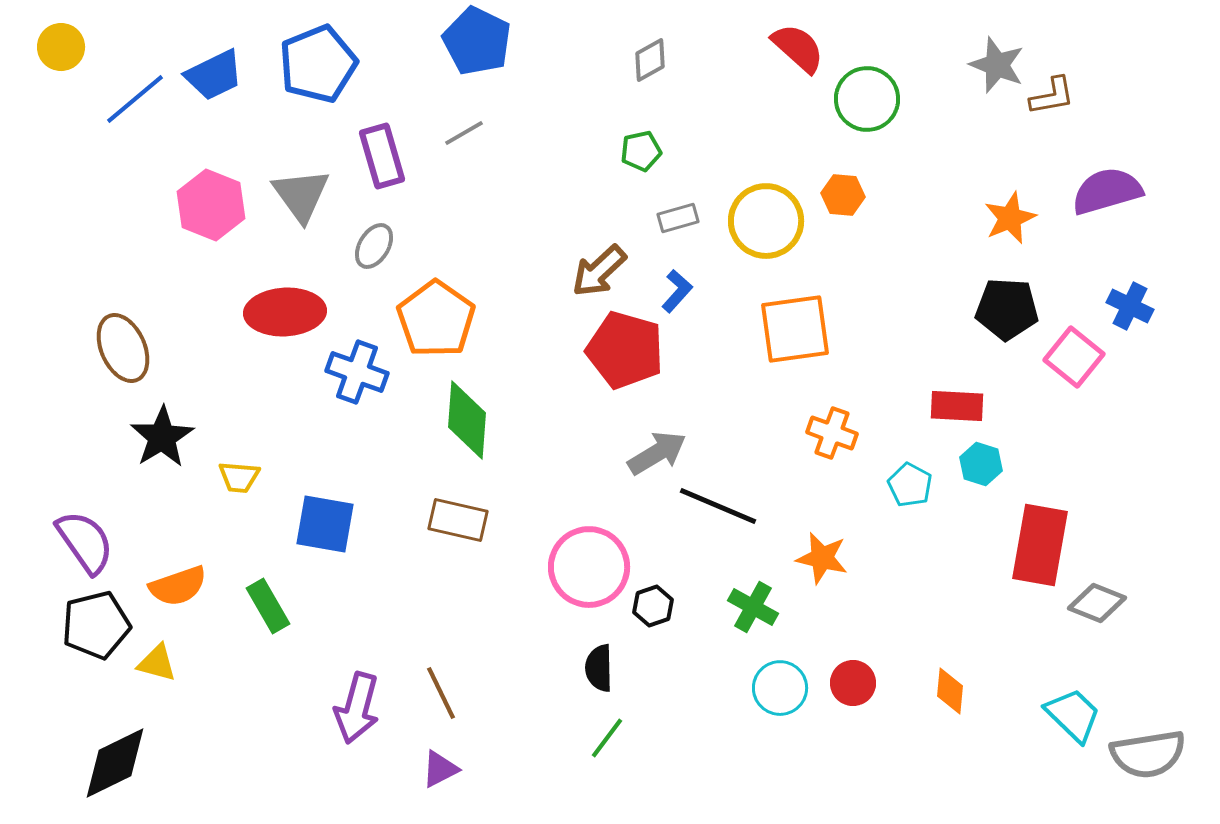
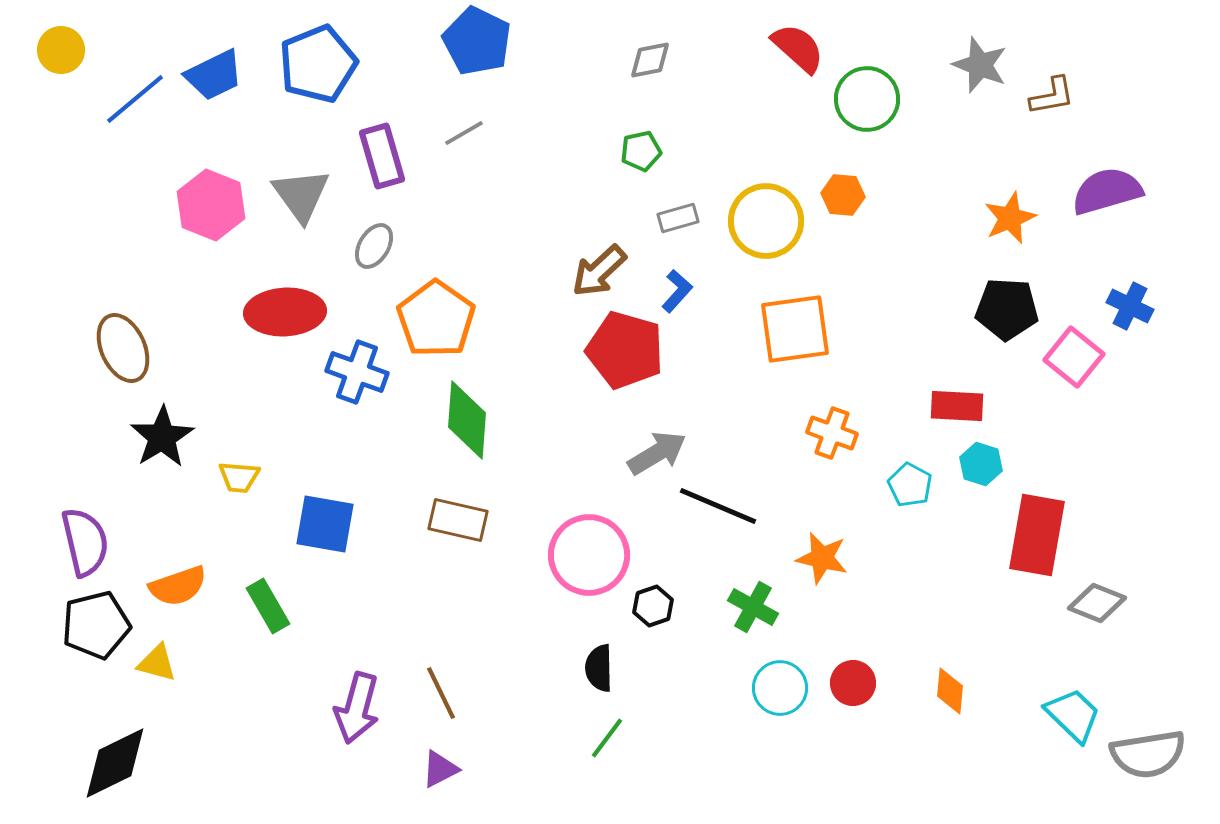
yellow circle at (61, 47): moved 3 px down
gray diamond at (650, 60): rotated 18 degrees clockwise
gray star at (997, 65): moved 17 px left
purple semicircle at (85, 542): rotated 22 degrees clockwise
red rectangle at (1040, 545): moved 3 px left, 10 px up
pink circle at (589, 567): moved 12 px up
